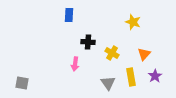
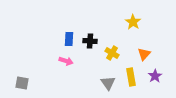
blue rectangle: moved 24 px down
yellow star: rotated 14 degrees clockwise
black cross: moved 2 px right, 1 px up
pink arrow: moved 9 px left, 3 px up; rotated 80 degrees counterclockwise
